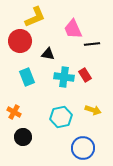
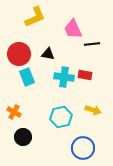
red circle: moved 1 px left, 13 px down
red rectangle: rotated 48 degrees counterclockwise
